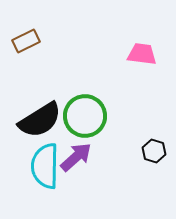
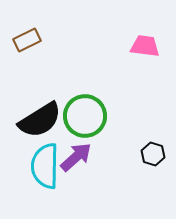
brown rectangle: moved 1 px right, 1 px up
pink trapezoid: moved 3 px right, 8 px up
black hexagon: moved 1 px left, 3 px down
